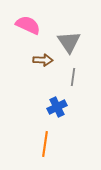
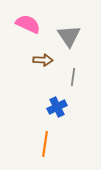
pink semicircle: moved 1 px up
gray triangle: moved 6 px up
